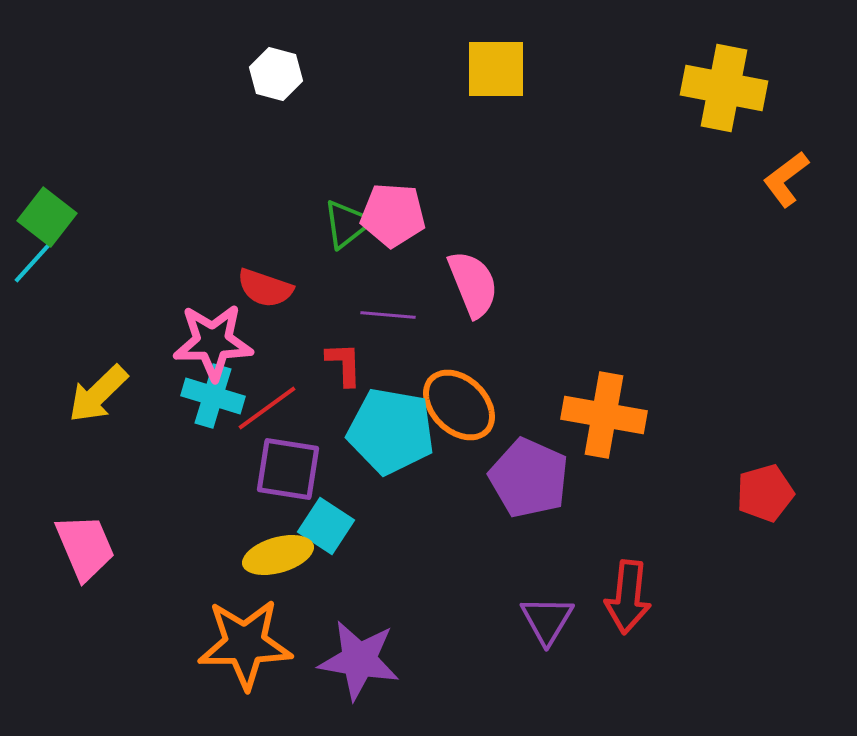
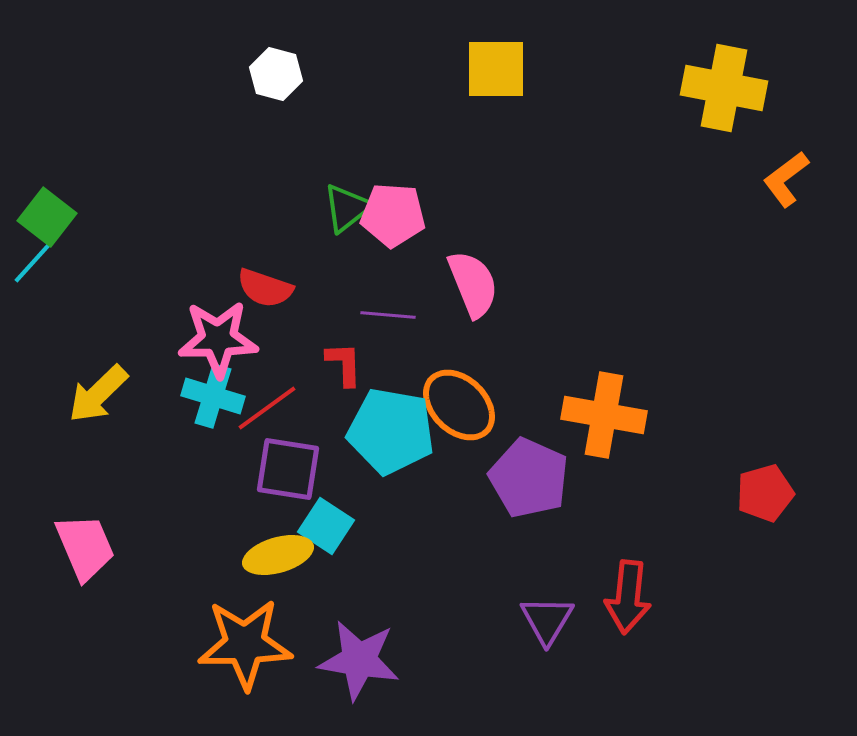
green triangle: moved 16 px up
pink star: moved 5 px right, 3 px up
